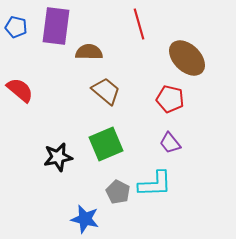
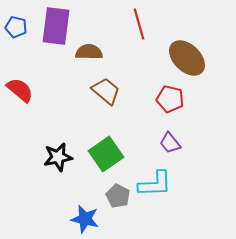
green square: moved 10 px down; rotated 12 degrees counterclockwise
gray pentagon: moved 4 px down
